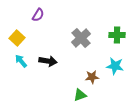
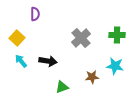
purple semicircle: moved 3 px left, 1 px up; rotated 32 degrees counterclockwise
green triangle: moved 18 px left, 8 px up
